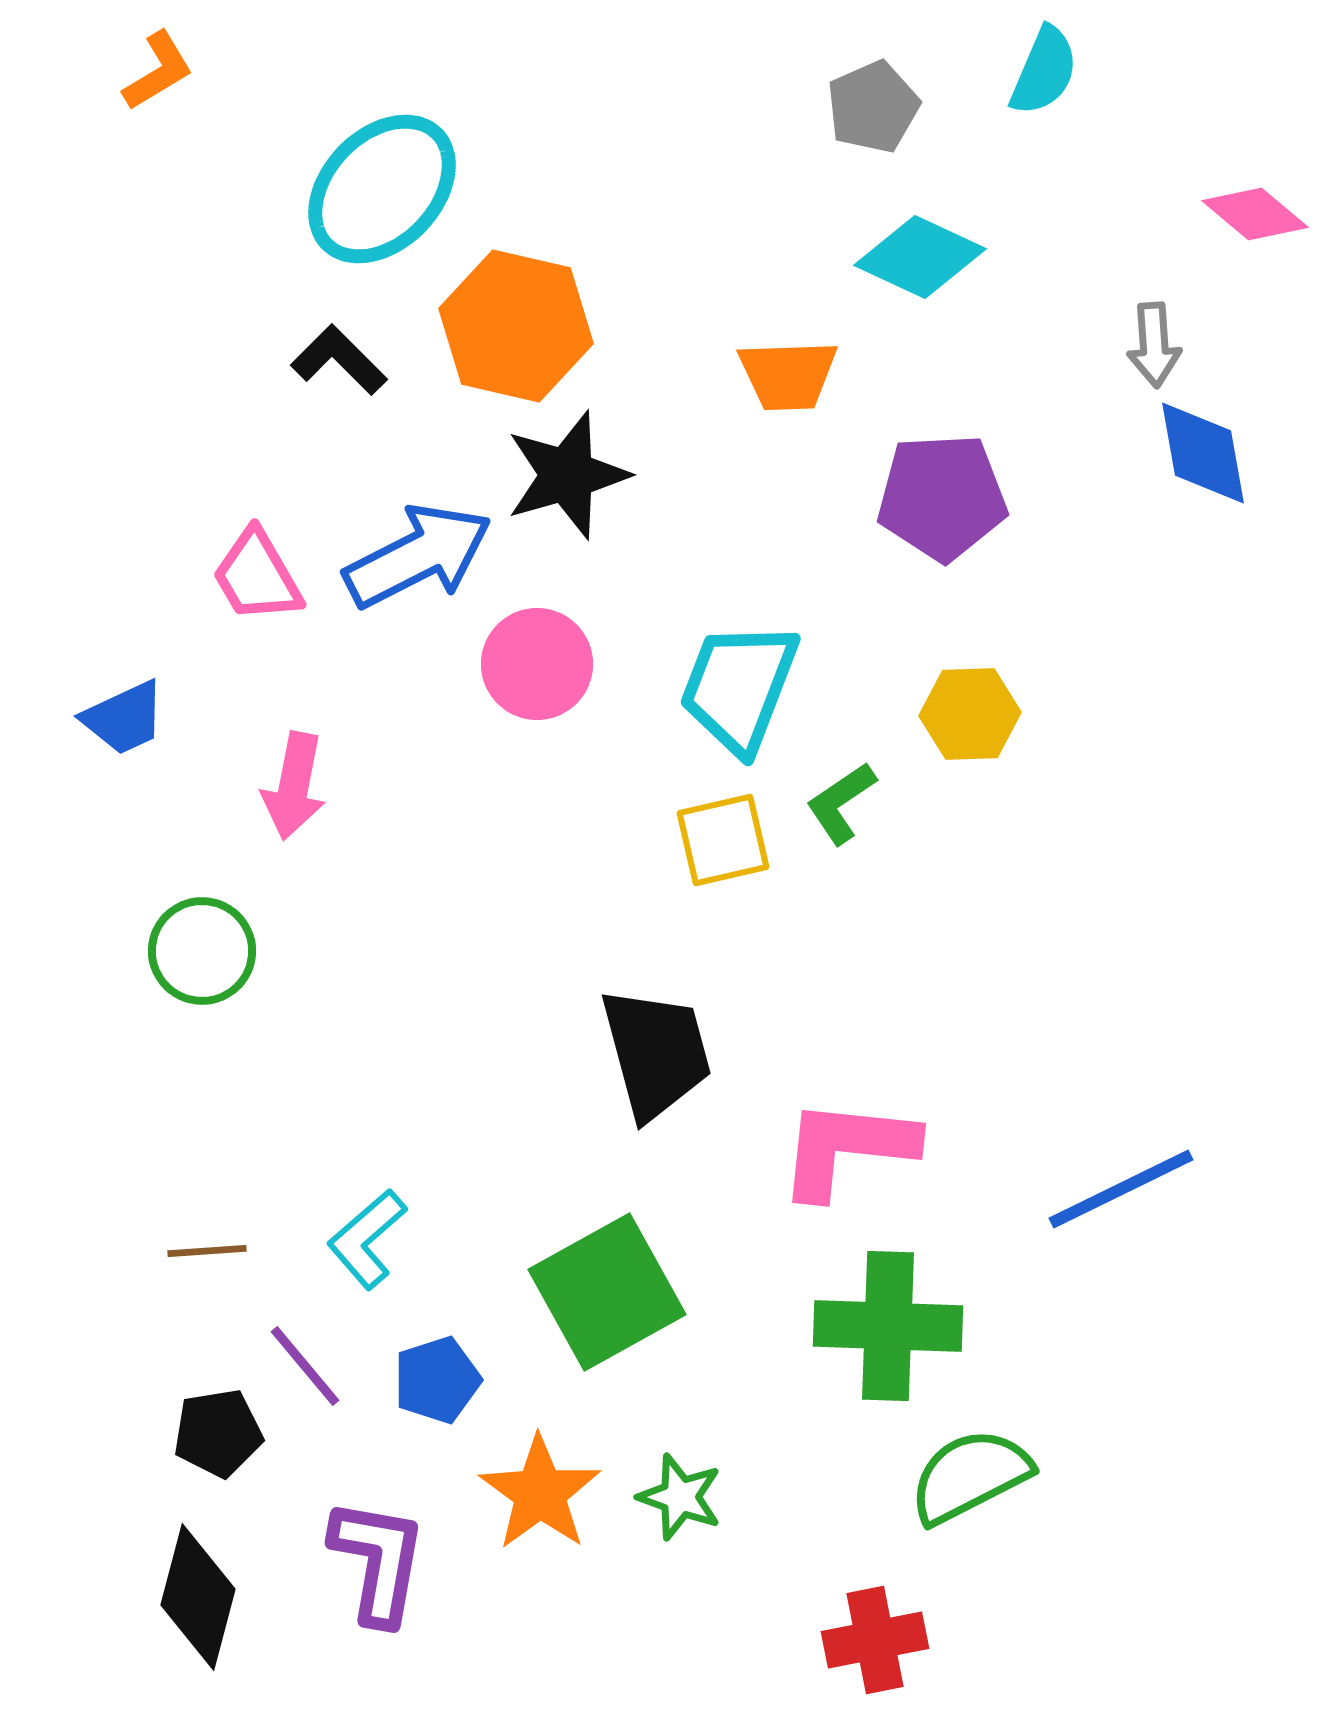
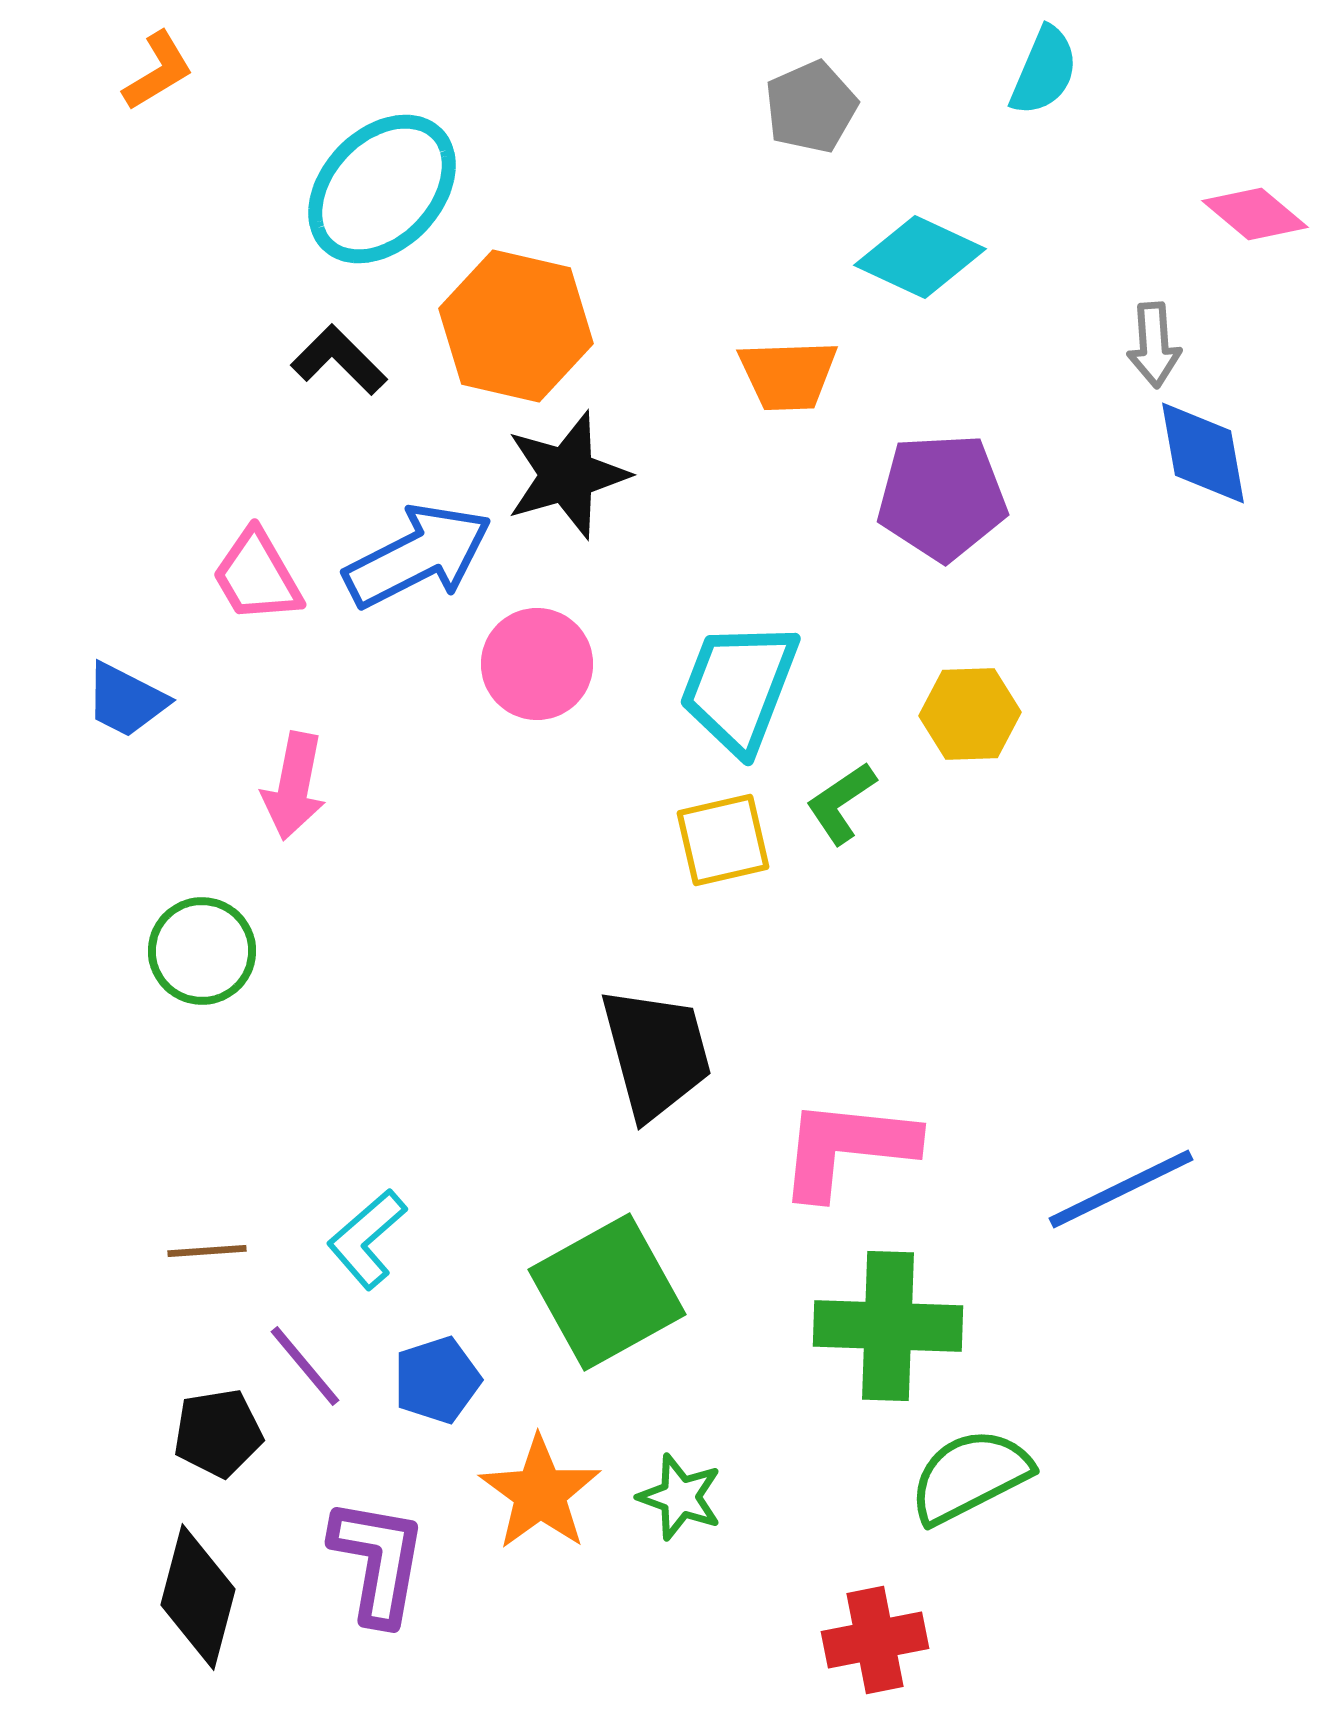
gray pentagon: moved 62 px left
blue trapezoid: moved 2 px right, 18 px up; rotated 52 degrees clockwise
